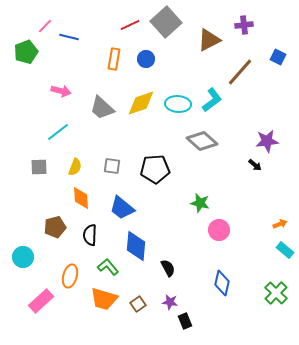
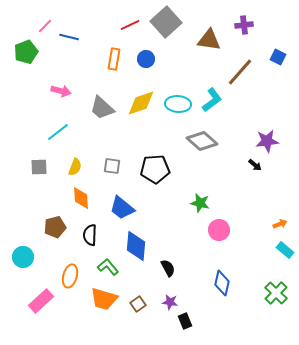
brown triangle at (209, 40): rotated 35 degrees clockwise
